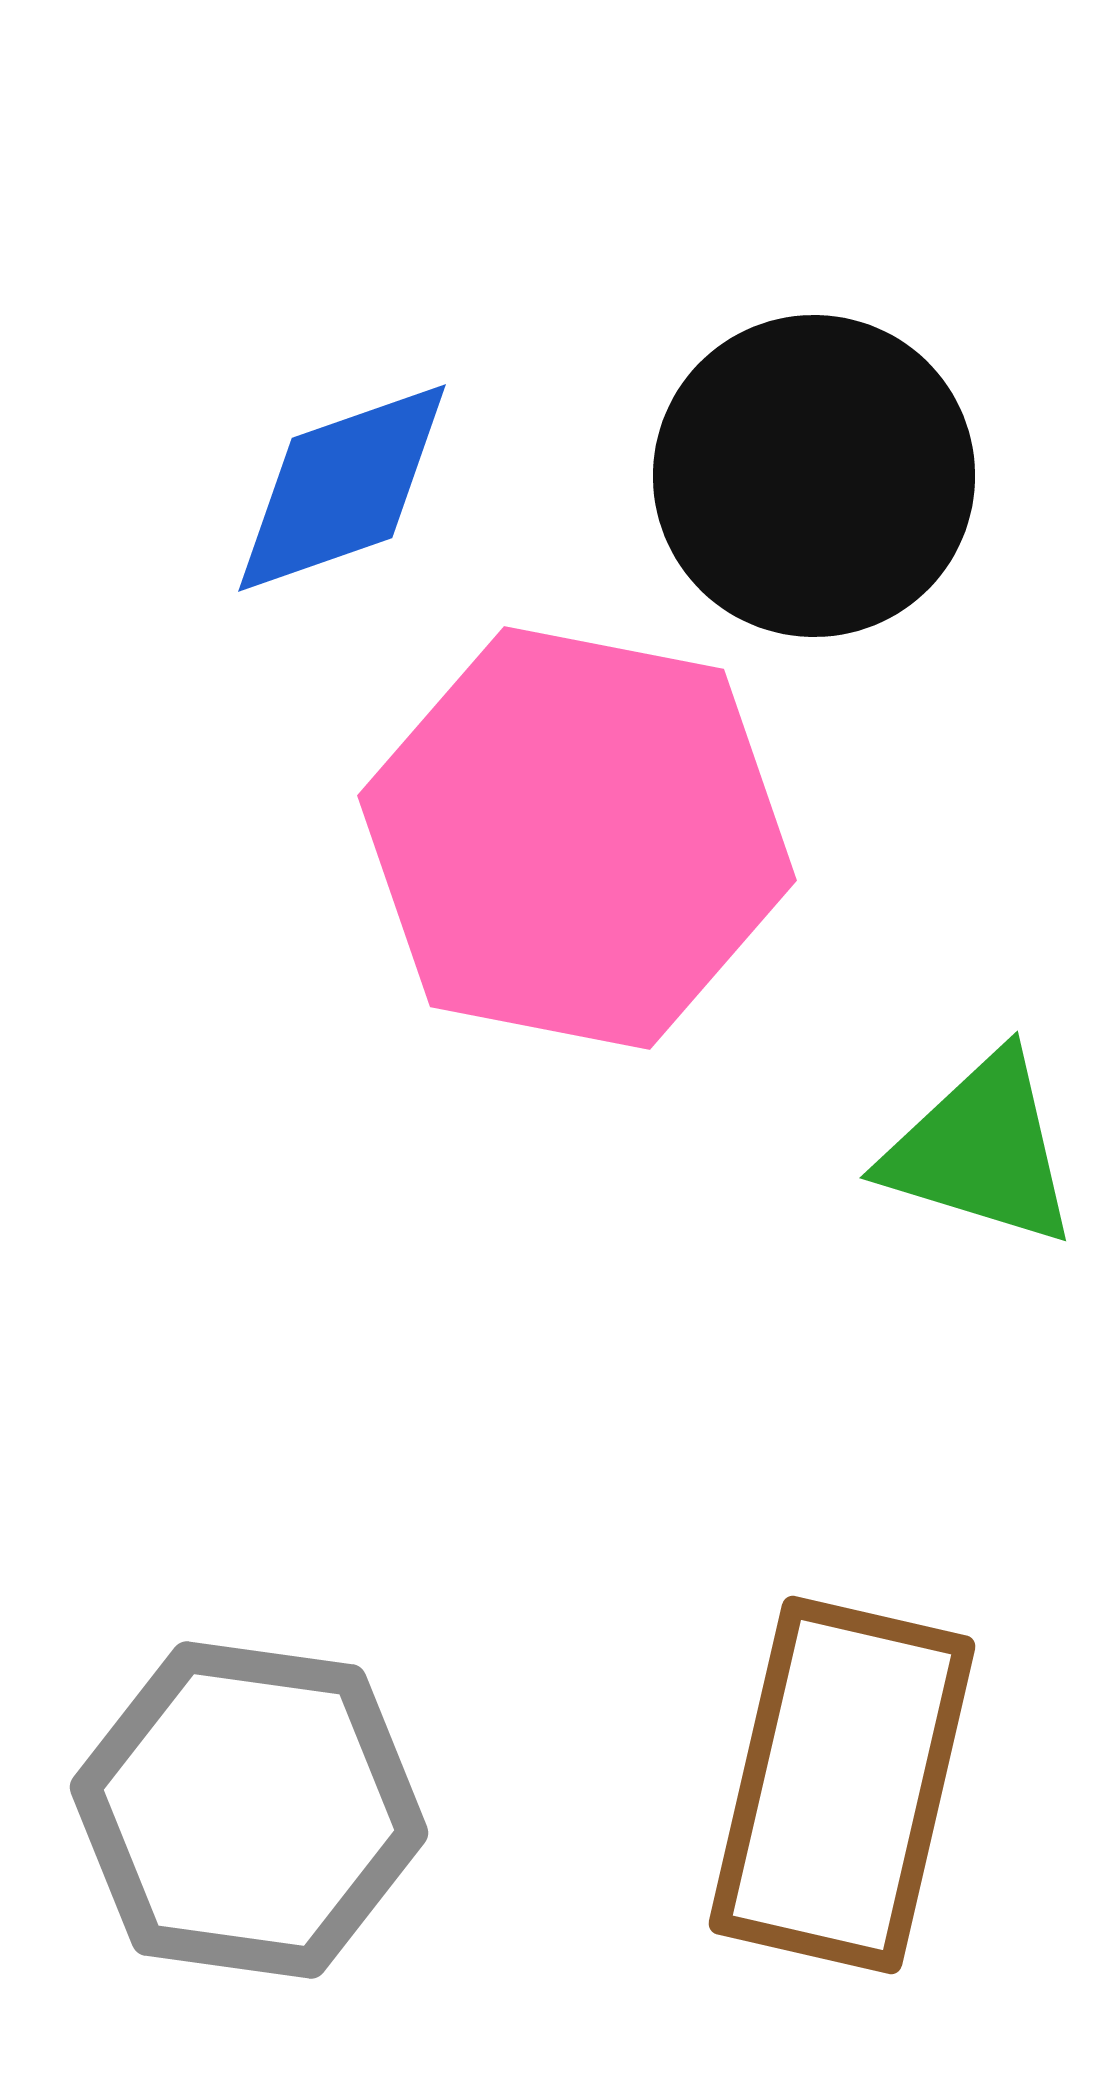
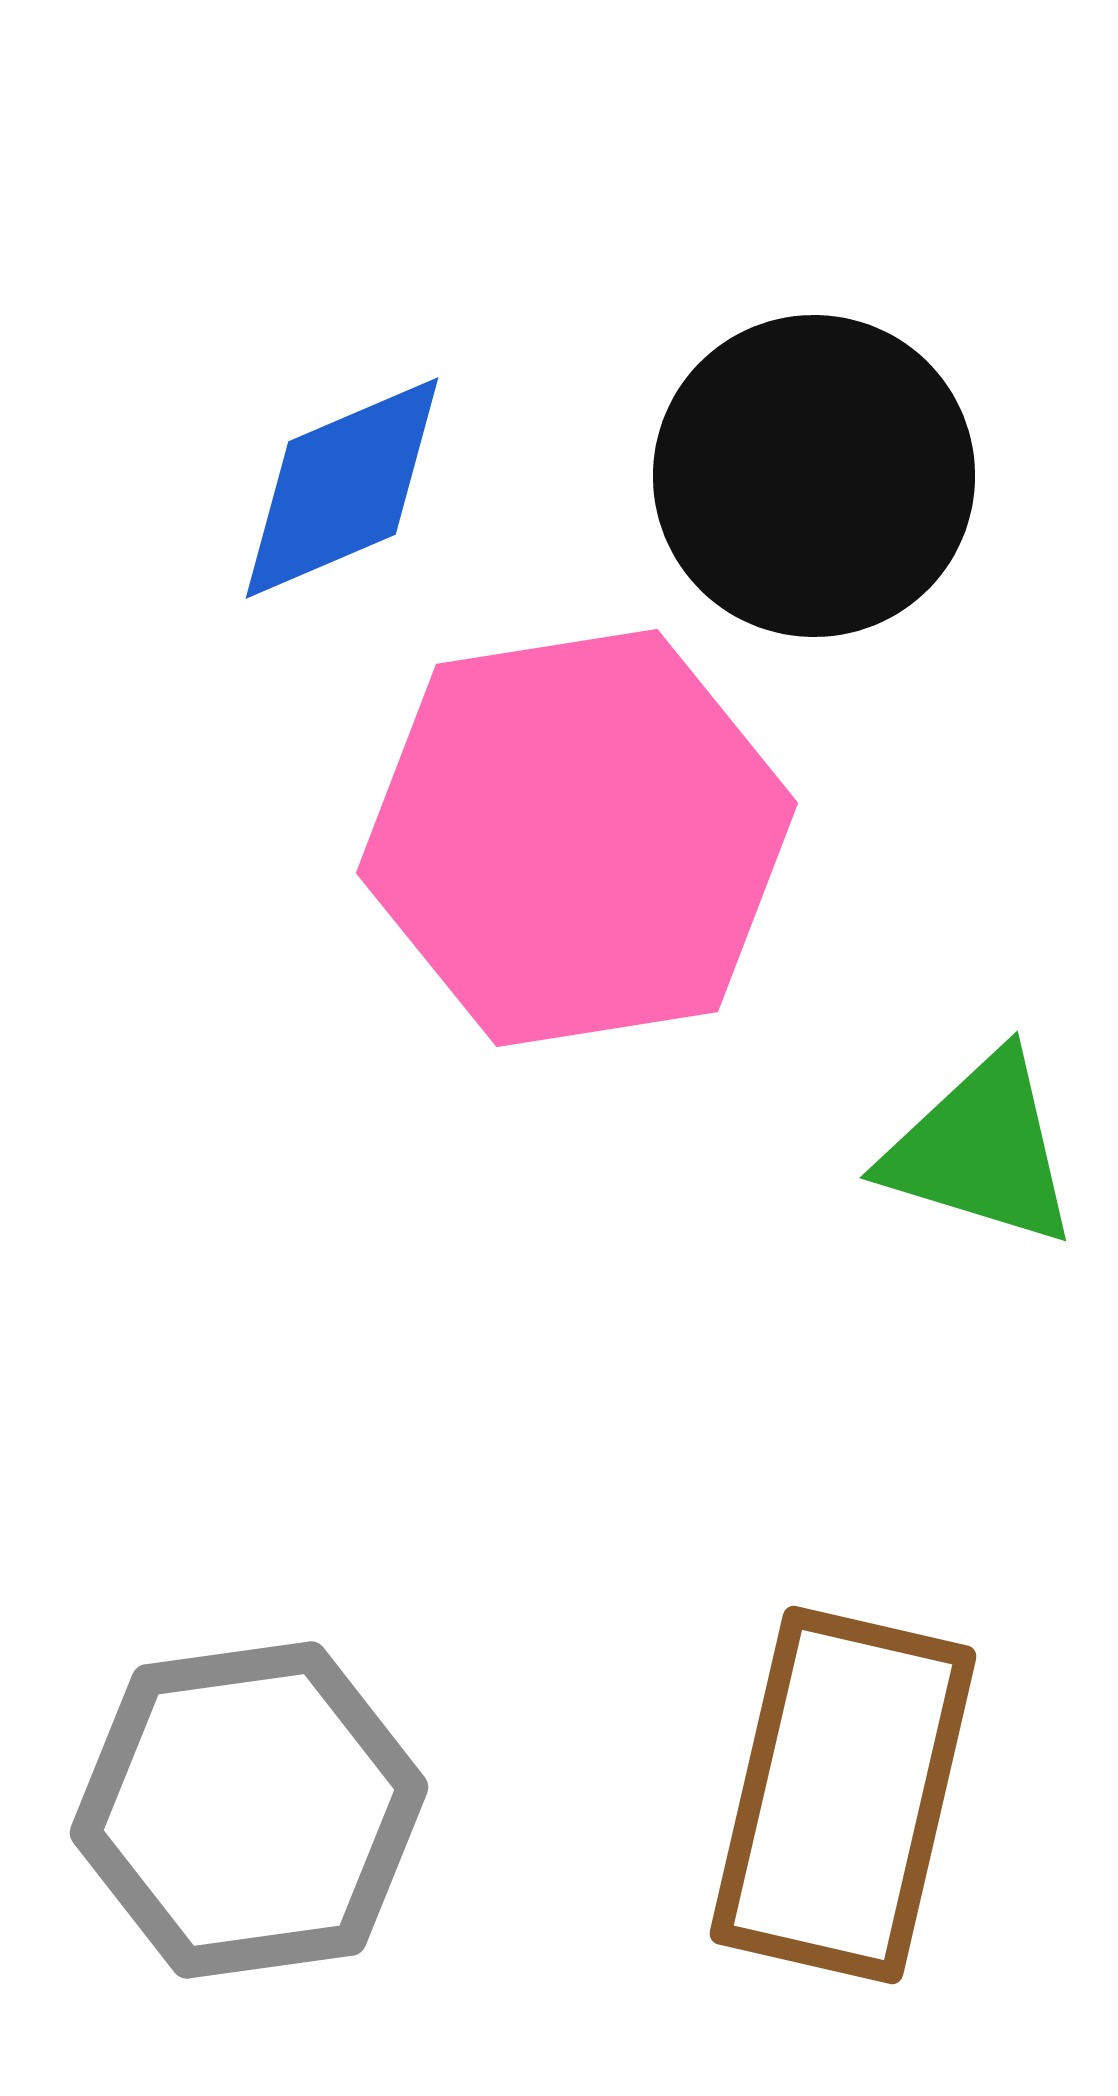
blue diamond: rotated 4 degrees counterclockwise
pink hexagon: rotated 20 degrees counterclockwise
brown rectangle: moved 1 px right, 10 px down
gray hexagon: rotated 16 degrees counterclockwise
